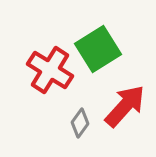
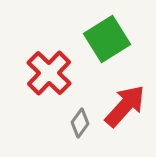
green square: moved 9 px right, 10 px up
red cross: moved 1 px left, 3 px down; rotated 12 degrees clockwise
